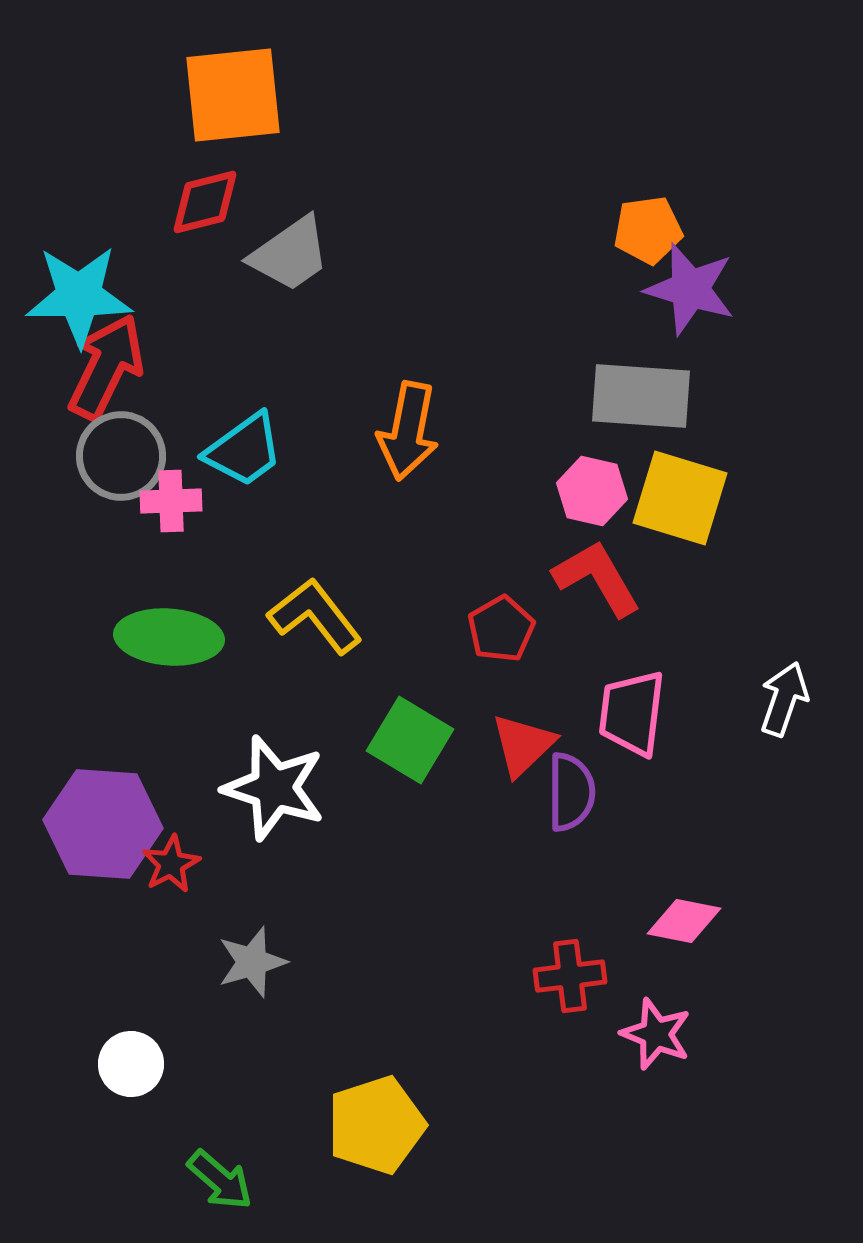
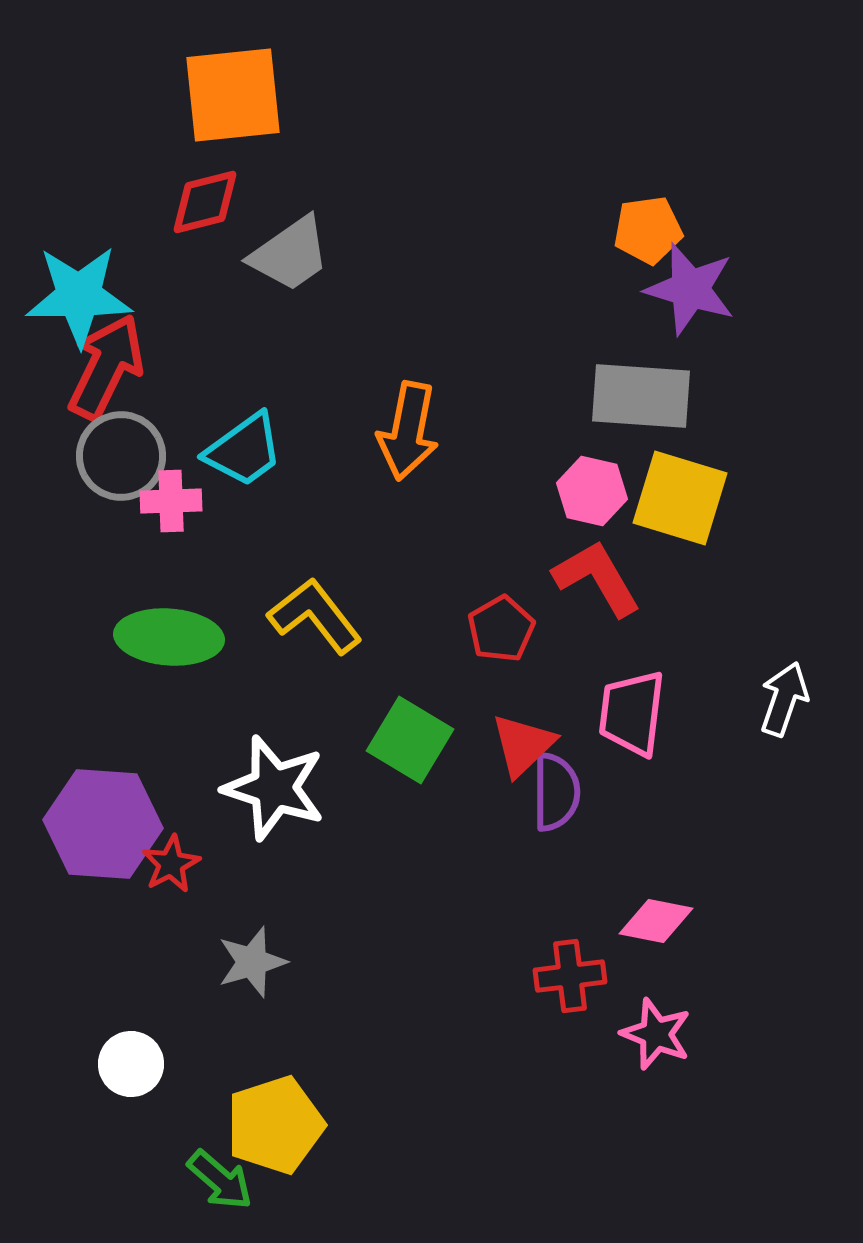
purple semicircle: moved 15 px left
pink diamond: moved 28 px left
yellow pentagon: moved 101 px left
